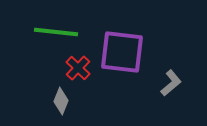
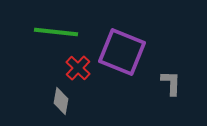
purple square: rotated 15 degrees clockwise
gray L-shape: rotated 48 degrees counterclockwise
gray diamond: rotated 12 degrees counterclockwise
